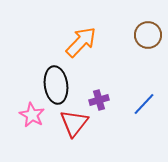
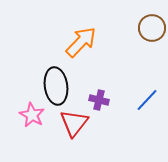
brown circle: moved 4 px right, 7 px up
black ellipse: moved 1 px down
purple cross: rotated 30 degrees clockwise
blue line: moved 3 px right, 4 px up
